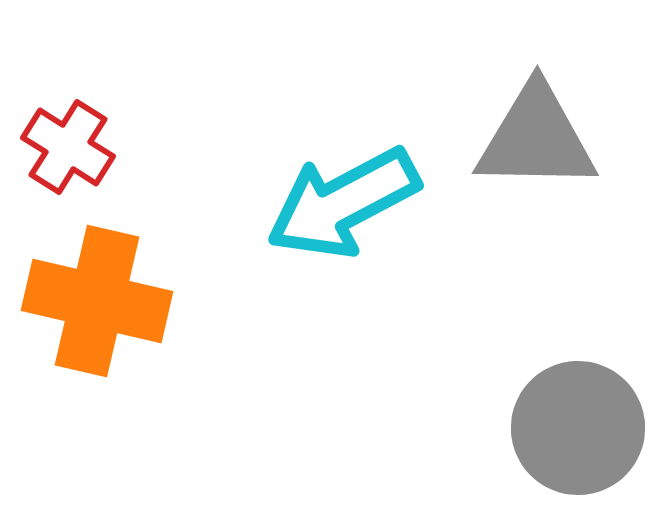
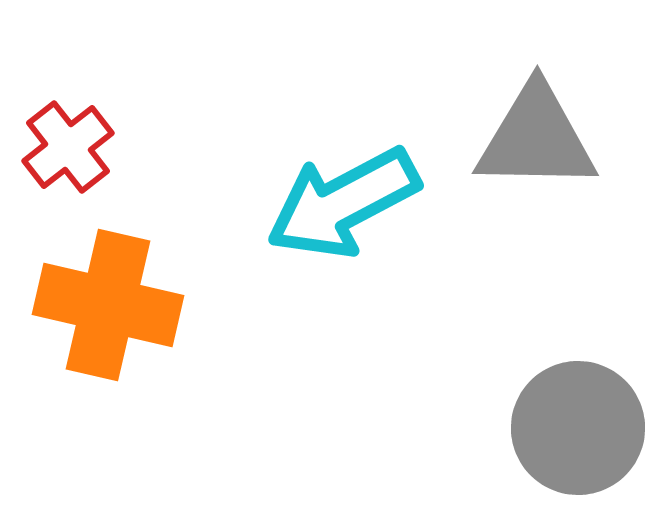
red cross: rotated 20 degrees clockwise
orange cross: moved 11 px right, 4 px down
